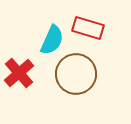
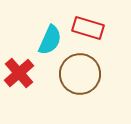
cyan semicircle: moved 2 px left
brown circle: moved 4 px right
